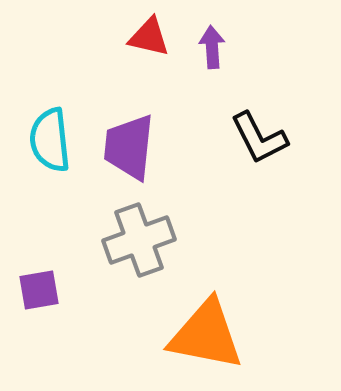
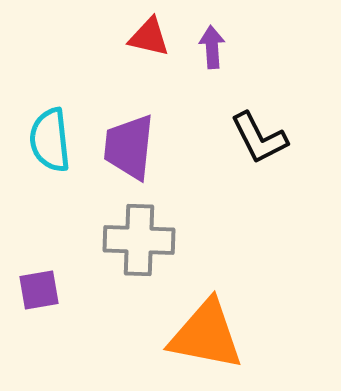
gray cross: rotated 22 degrees clockwise
